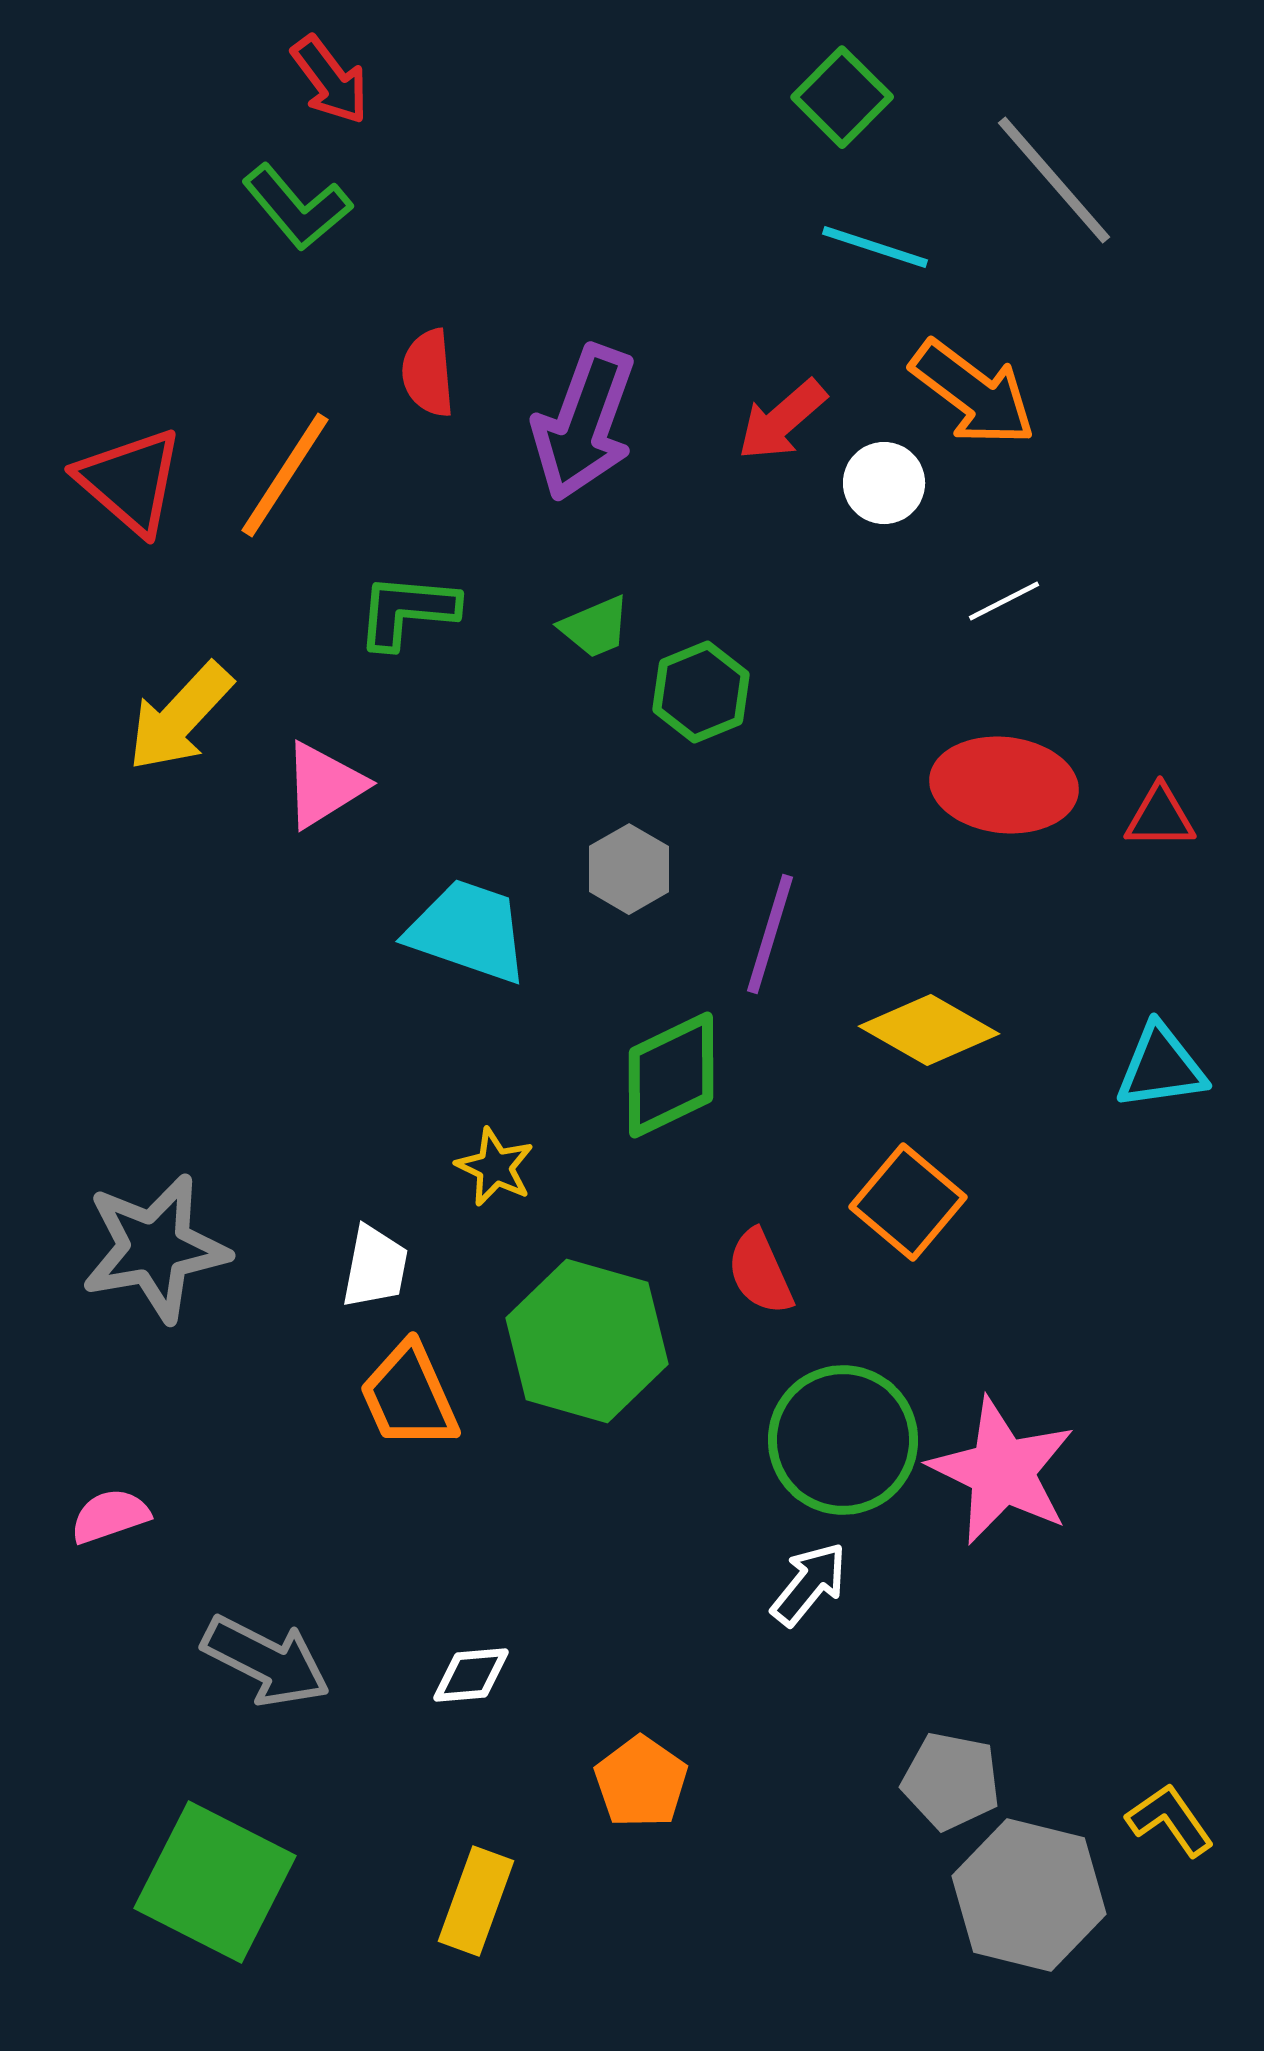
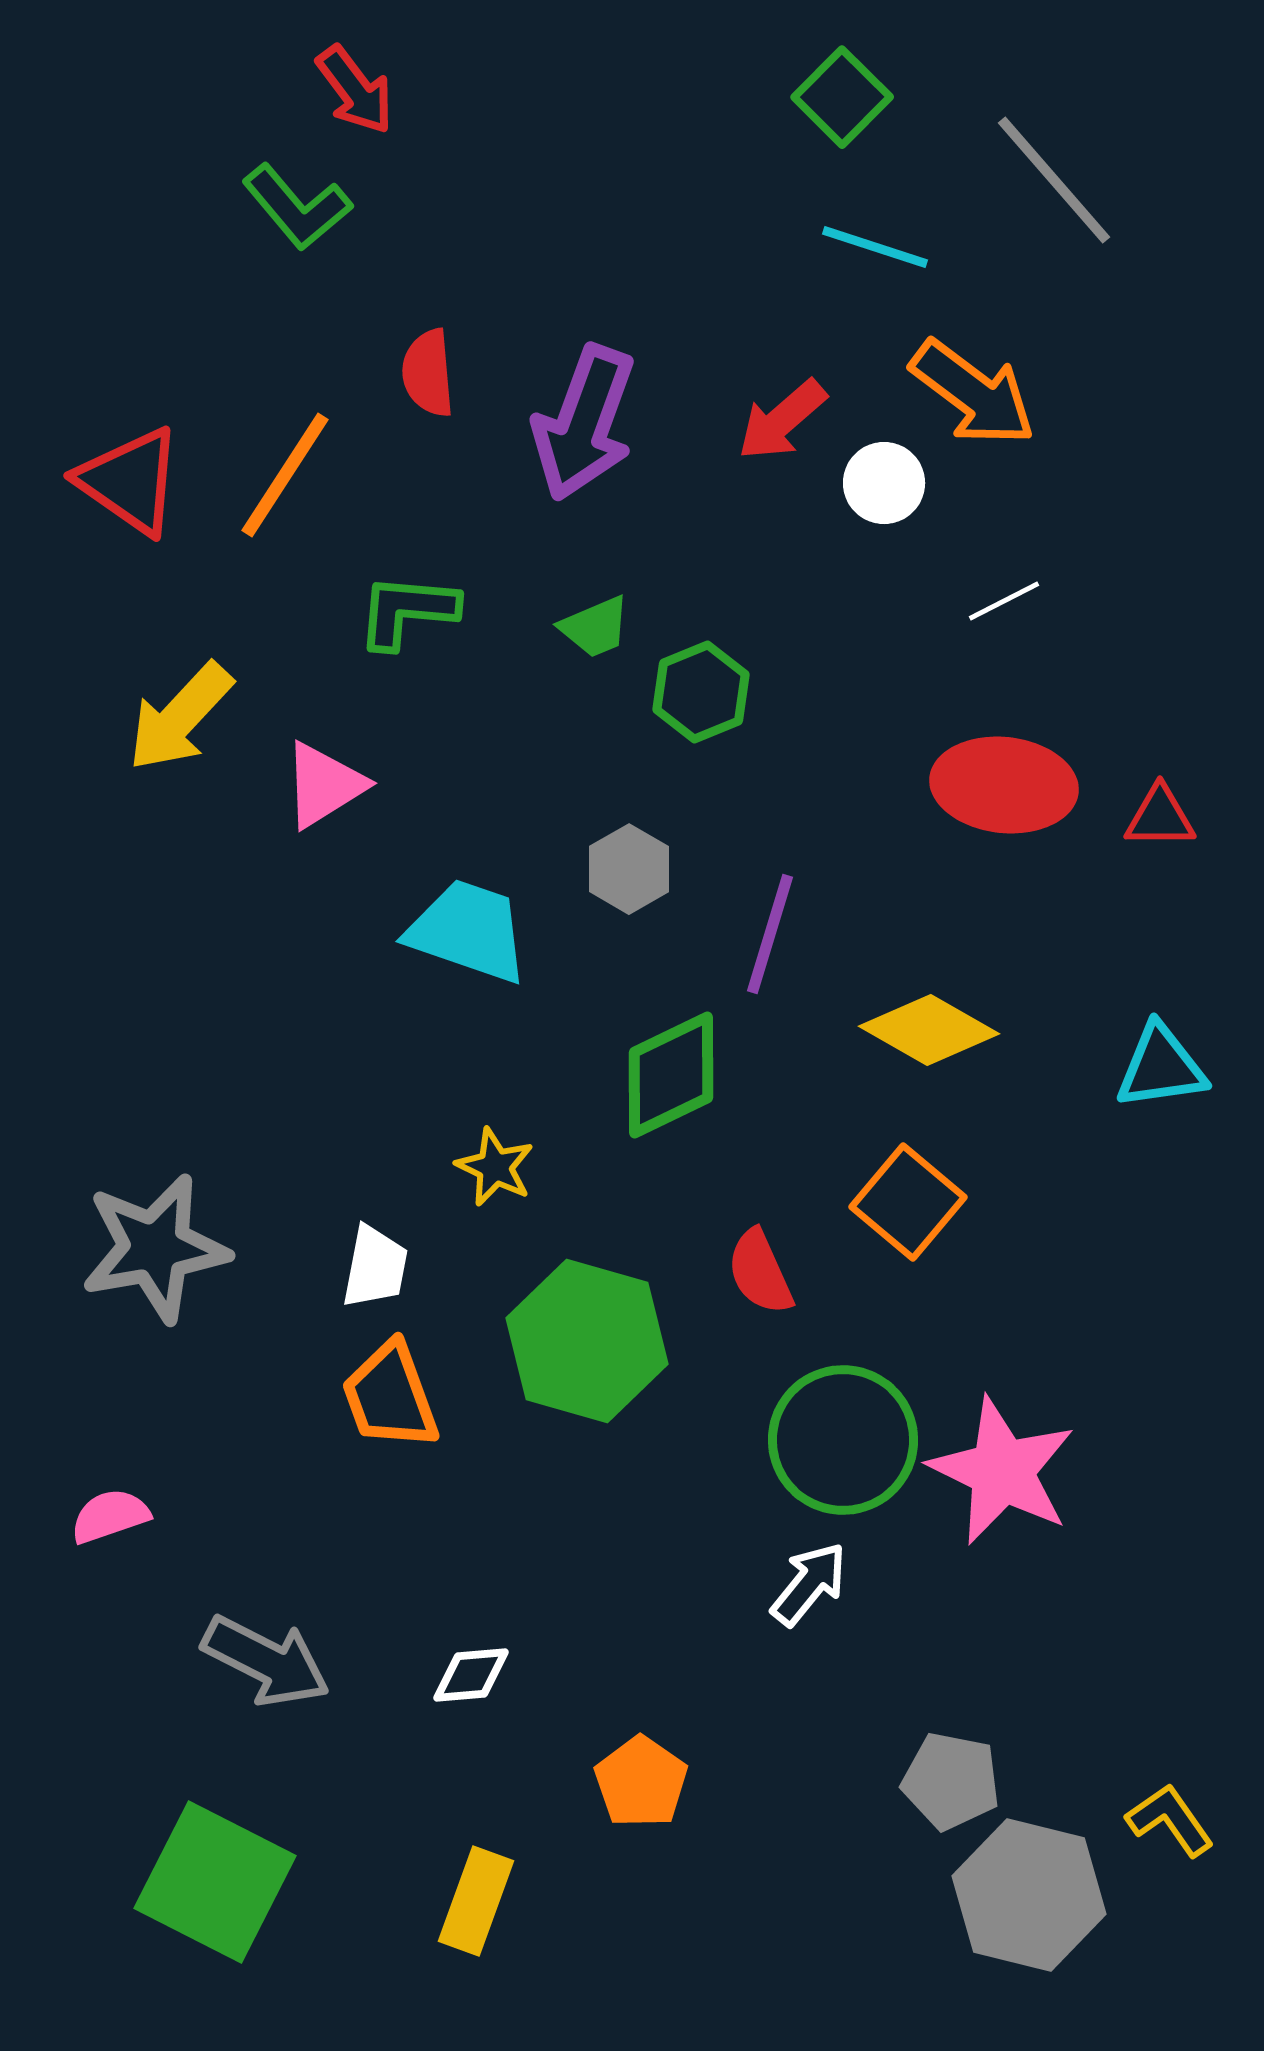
red arrow at (330, 80): moved 25 px right, 10 px down
red triangle at (130, 481): rotated 6 degrees counterclockwise
orange trapezoid at (409, 1396): moved 19 px left; rotated 4 degrees clockwise
